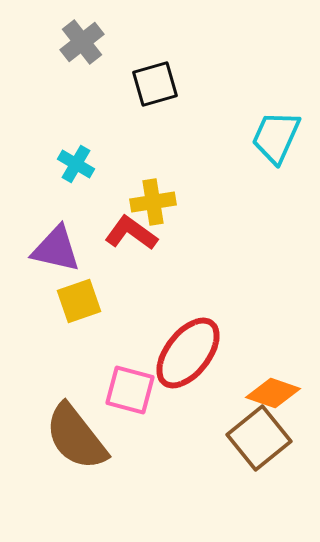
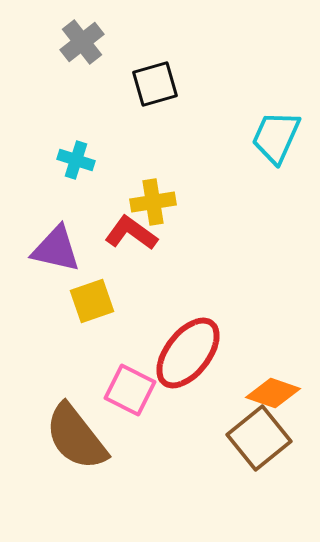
cyan cross: moved 4 px up; rotated 12 degrees counterclockwise
yellow square: moved 13 px right
pink square: rotated 12 degrees clockwise
